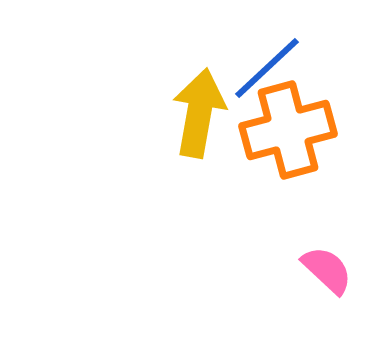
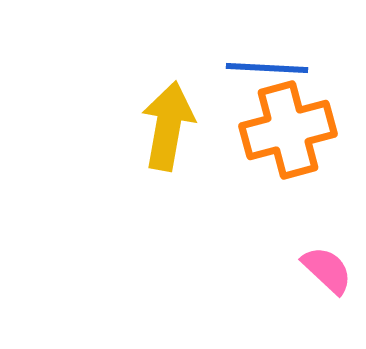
blue line: rotated 46 degrees clockwise
yellow arrow: moved 31 px left, 13 px down
